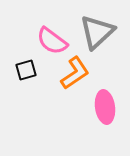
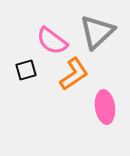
orange L-shape: moved 1 px left, 1 px down
